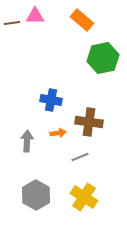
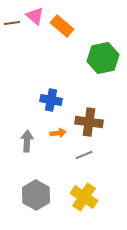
pink triangle: rotated 42 degrees clockwise
orange rectangle: moved 20 px left, 6 px down
gray line: moved 4 px right, 2 px up
